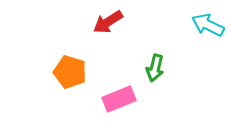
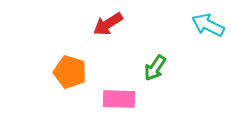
red arrow: moved 2 px down
green arrow: rotated 20 degrees clockwise
pink rectangle: rotated 24 degrees clockwise
